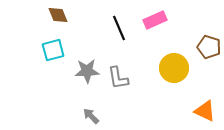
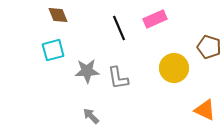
pink rectangle: moved 1 px up
orange triangle: moved 1 px up
